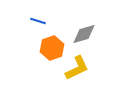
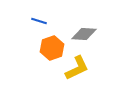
blue line: moved 1 px right
gray diamond: rotated 20 degrees clockwise
